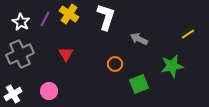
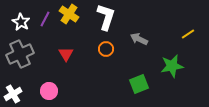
orange circle: moved 9 px left, 15 px up
